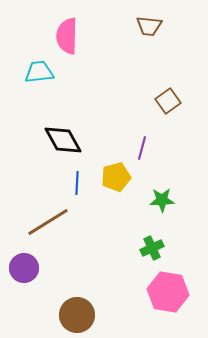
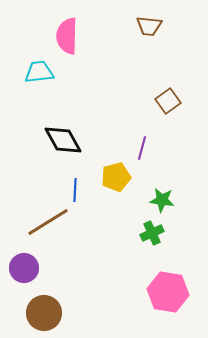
blue line: moved 2 px left, 7 px down
green star: rotated 10 degrees clockwise
green cross: moved 15 px up
brown circle: moved 33 px left, 2 px up
